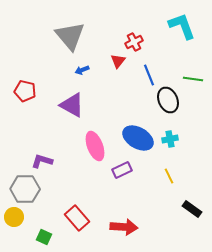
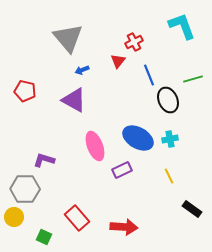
gray triangle: moved 2 px left, 2 px down
green line: rotated 24 degrees counterclockwise
purple triangle: moved 2 px right, 5 px up
purple L-shape: moved 2 px right, 1 px up
